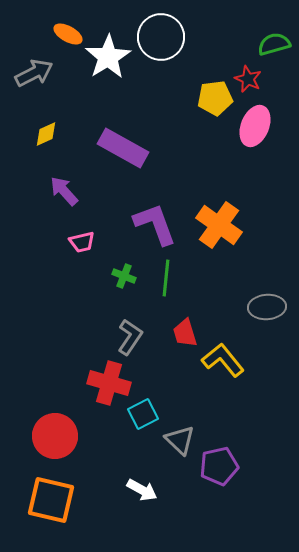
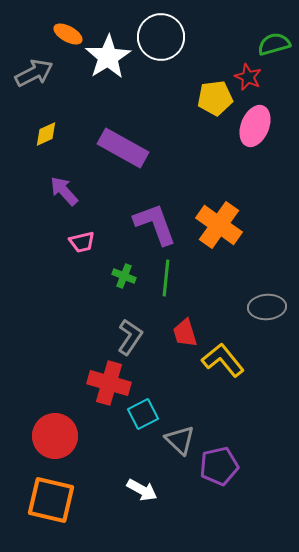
red star: moved 2 px up
